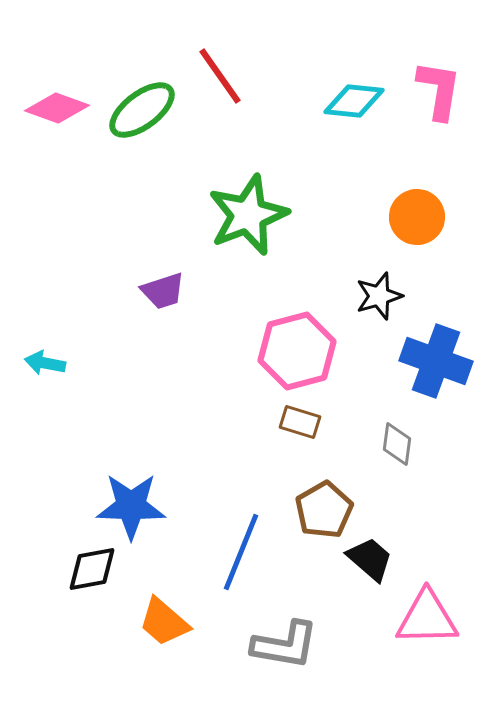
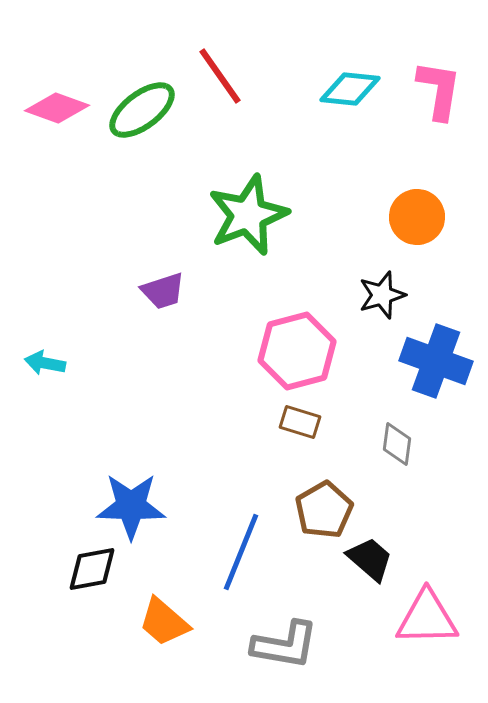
cyan diamond: moved 4 px left, 12 px up
black star: moved 3 px right, 1 px up
